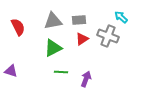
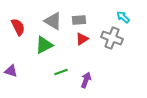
cyan arrow: moved 2 px right
gray triangle: rotated 42 degrees clockwise
gray cross: moved 4 px right, 2 px down
green triangle: moved 9 px left, 3 px up
green line: rotated 24 degrees counterclockwise
purple arrow: moved 1 px down
